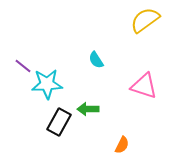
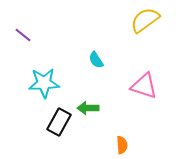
purple line: moved 31 px up
cyan star: moved 3 px left, 1 px up
green arrow: moved 1 px up
orange semicircle: rotated 30 degrees counterclockwise
